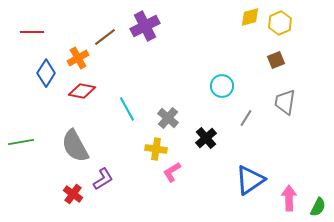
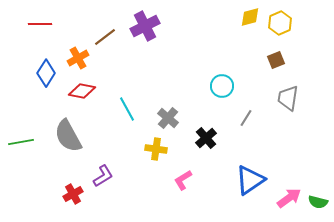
red line: moved 8 px right, 8 px up
gray trapezoid: moved 3 px right, 4 px up
gray semicircle: moved 7 px left, 10 px up
pink L-shape: moved 11 px right, 8 px down
purple L-shape: moved 3 px up
red cross: rotated 24 degrees clockwise
pink arrow: rotated 55 degrees clockwise
green semicircle: moved 5 px up; rotated 78 degrees clockwise
